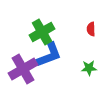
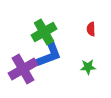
green cross: moved 2 px right
green star: moved 1 px left, 1 px up
